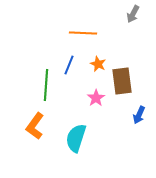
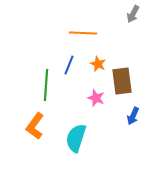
pink star: rotated 18 degrees counterclockwise
blue arrow: moved 6 px left, 1 px down
